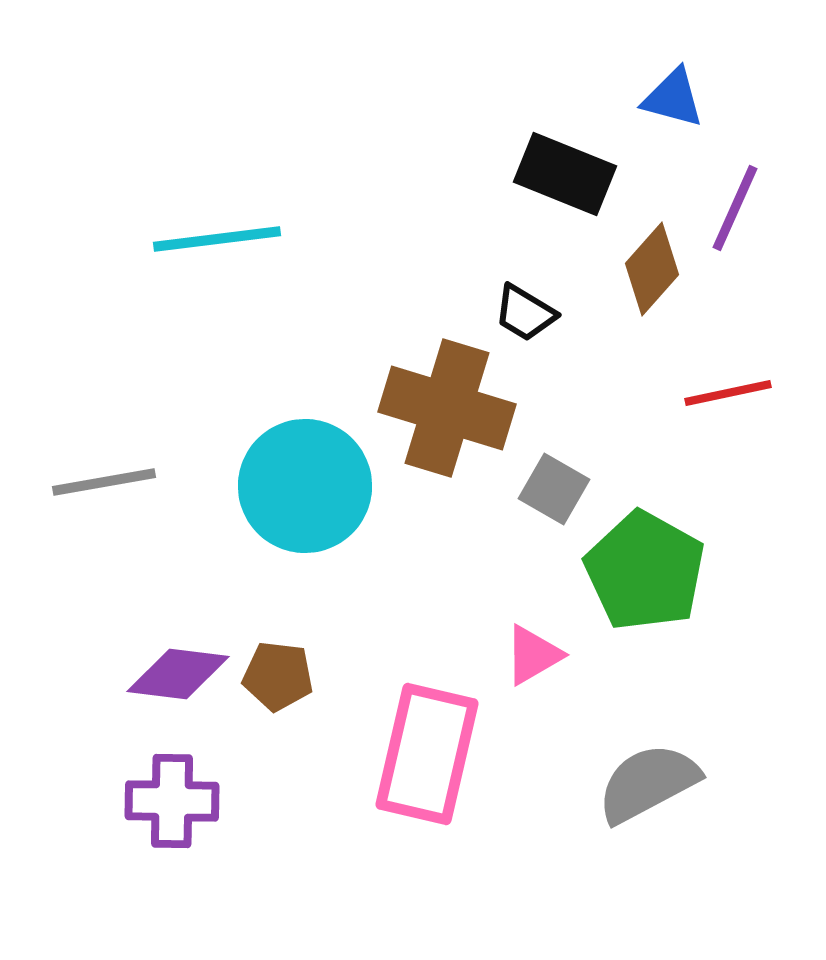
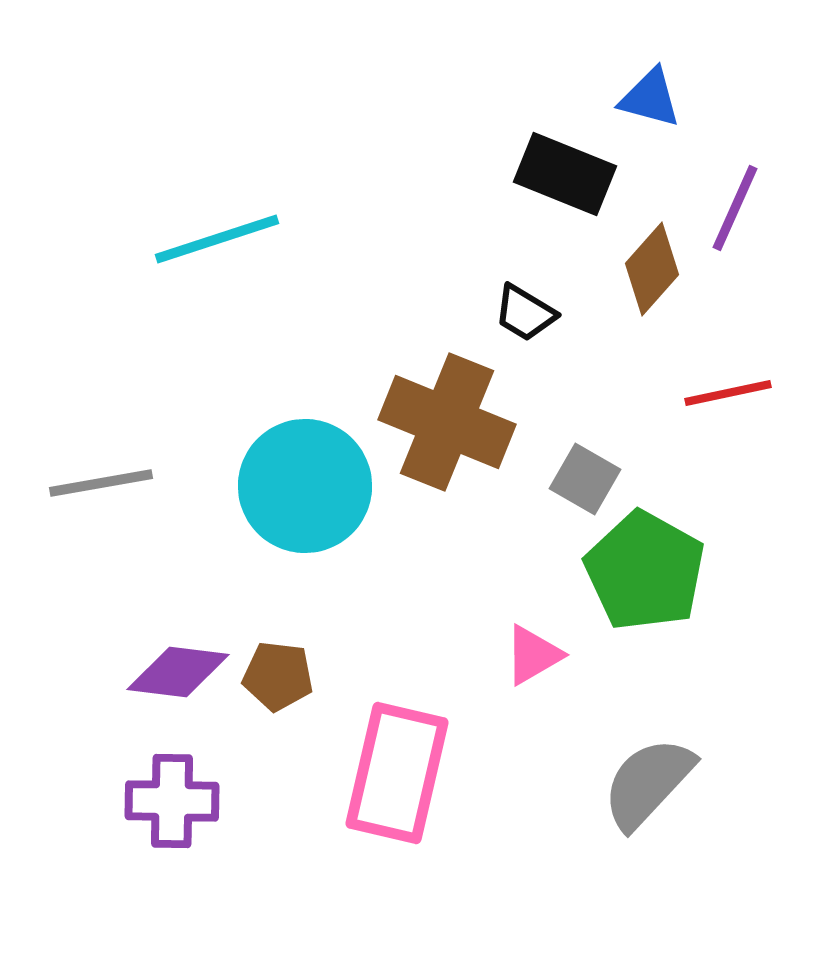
blue triangle: moved 23 px left
cyan line: rotated 11 degrees counterclockwise
brown cross: moved 14 px down; rotated 5 degrees clockwise
gray line: moved 3 px left, 1 px down
gray square: moved 31 px right, 10 px up
purple diamond: moved 2 px up
pink rectangle: moved 30 px left, 19 px down
gray semicircle: rotated 19 degrees counterclockwise
